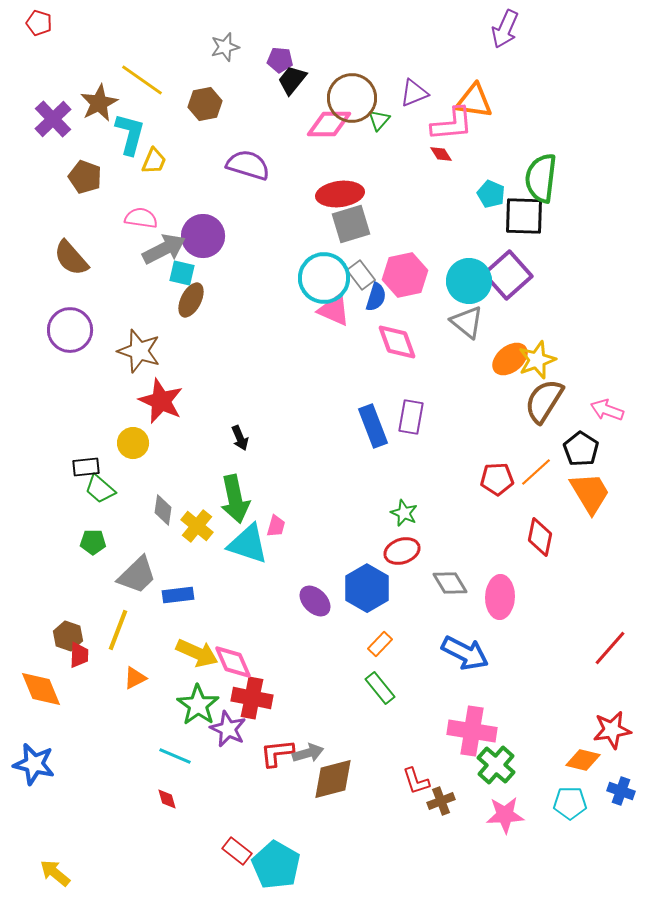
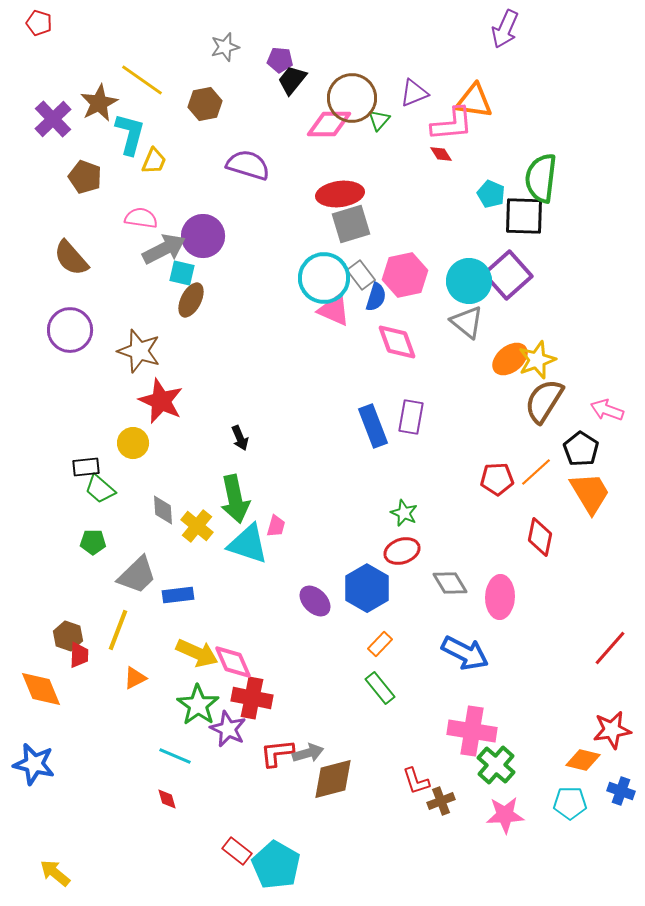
gray diamond at (163, 510): rotated 12 degrees counterclockwise
